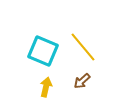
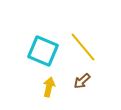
yellow arrow: moved 3 px right
